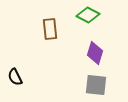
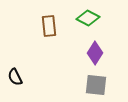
green diamond: moved 3 px down
brown rectangle: moved 1 px left, 3 px up
purple diamond: rotated 15 degrees clockwise
